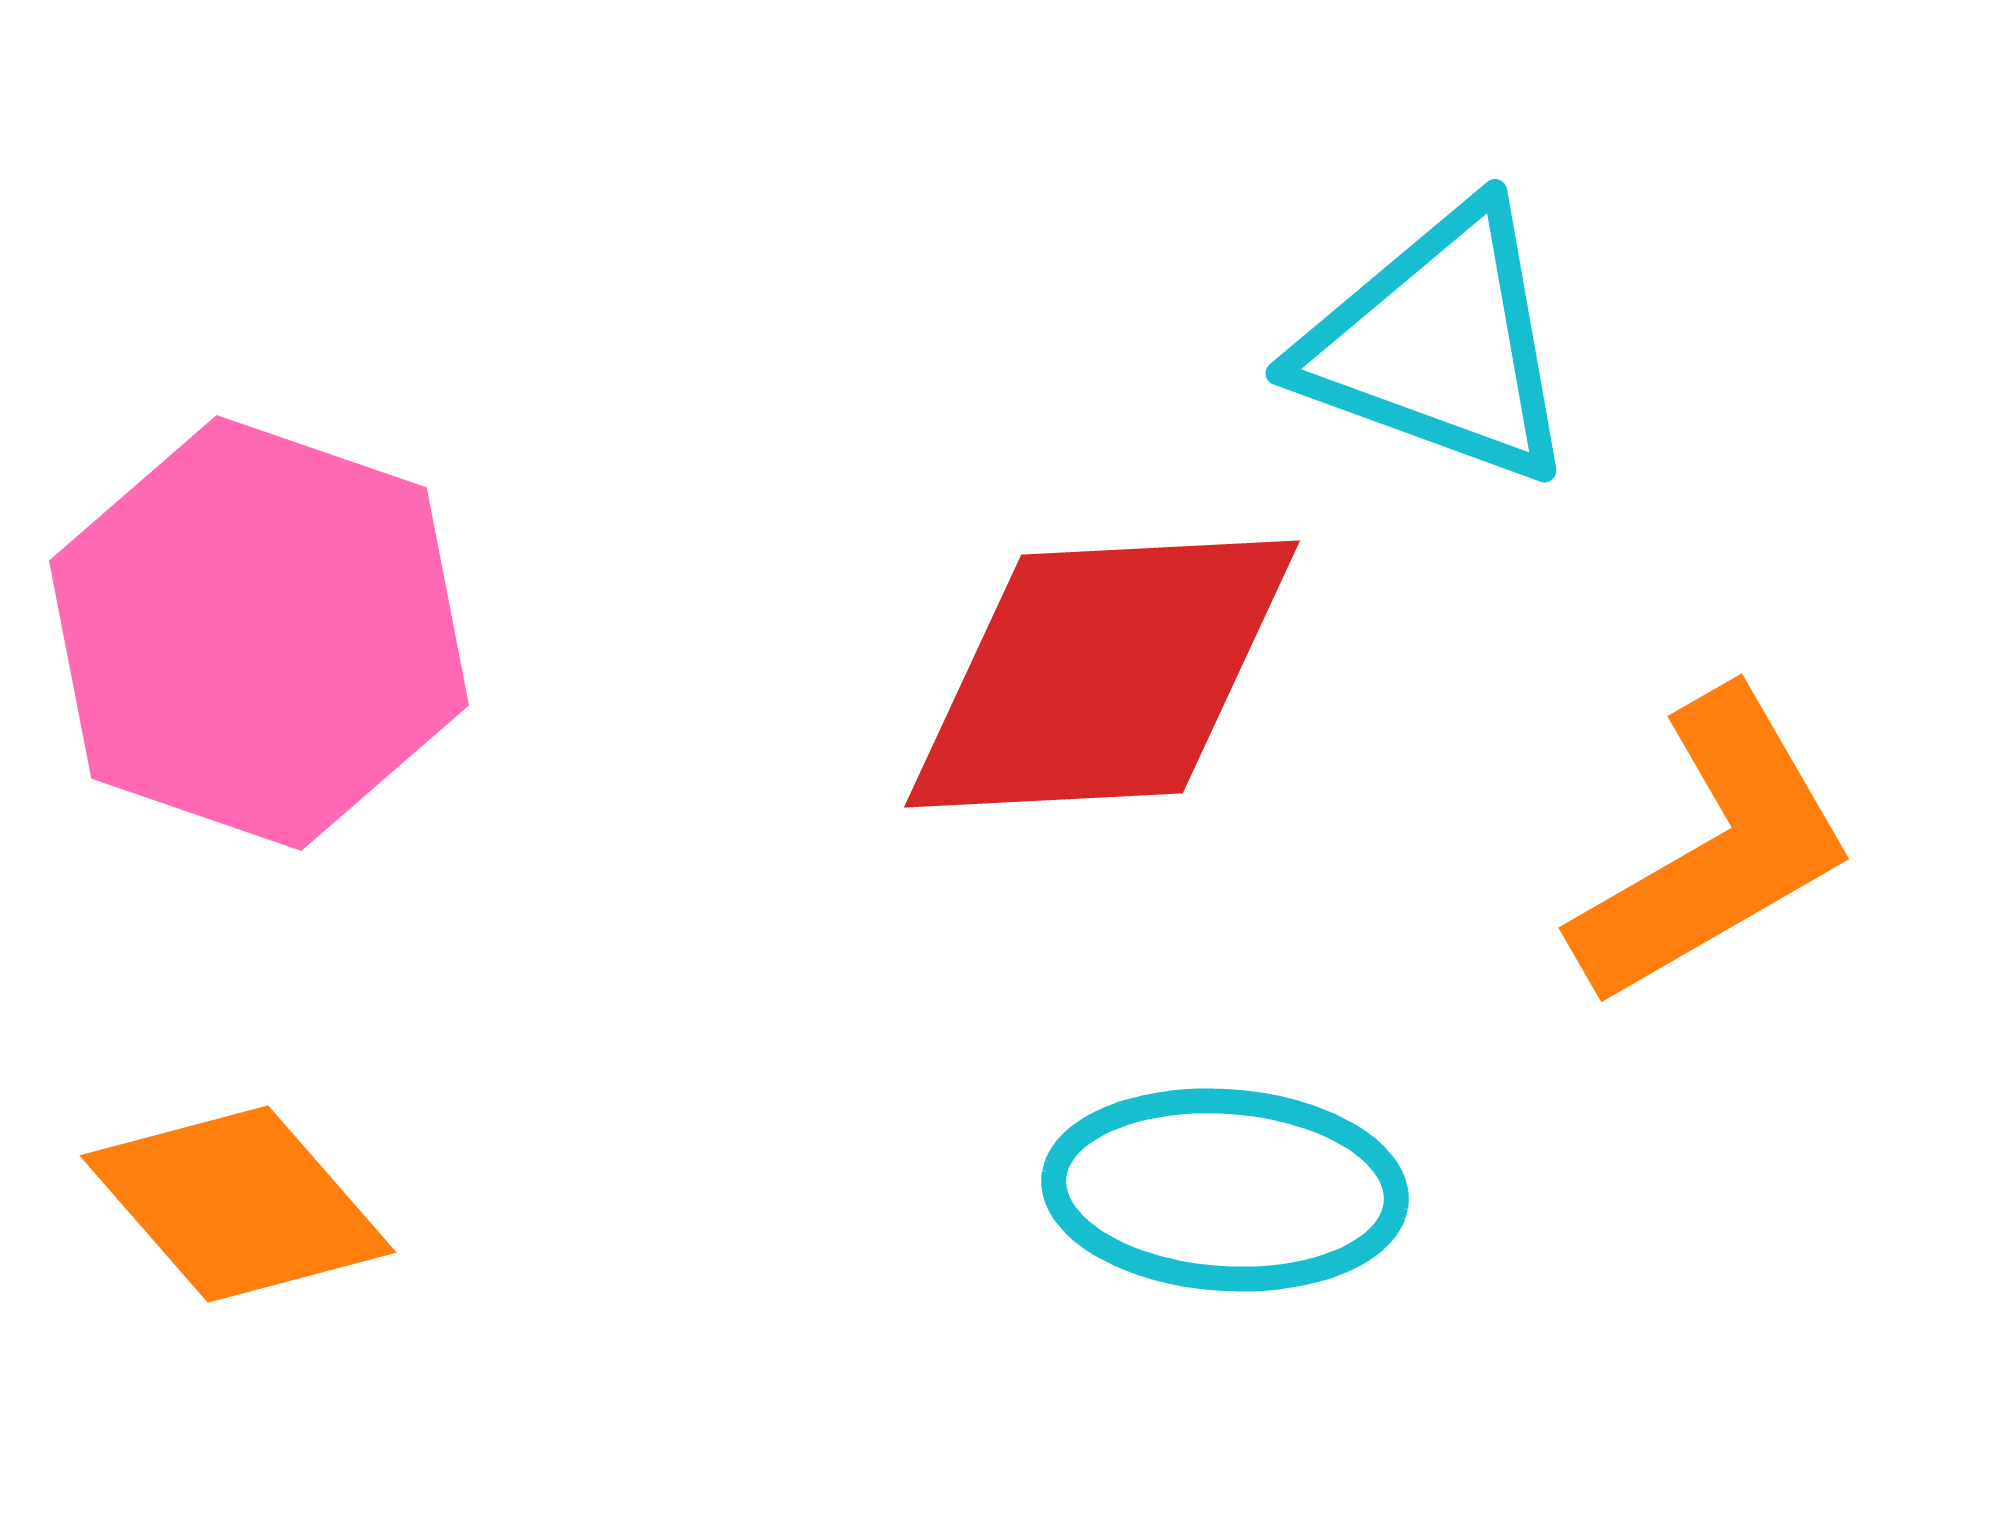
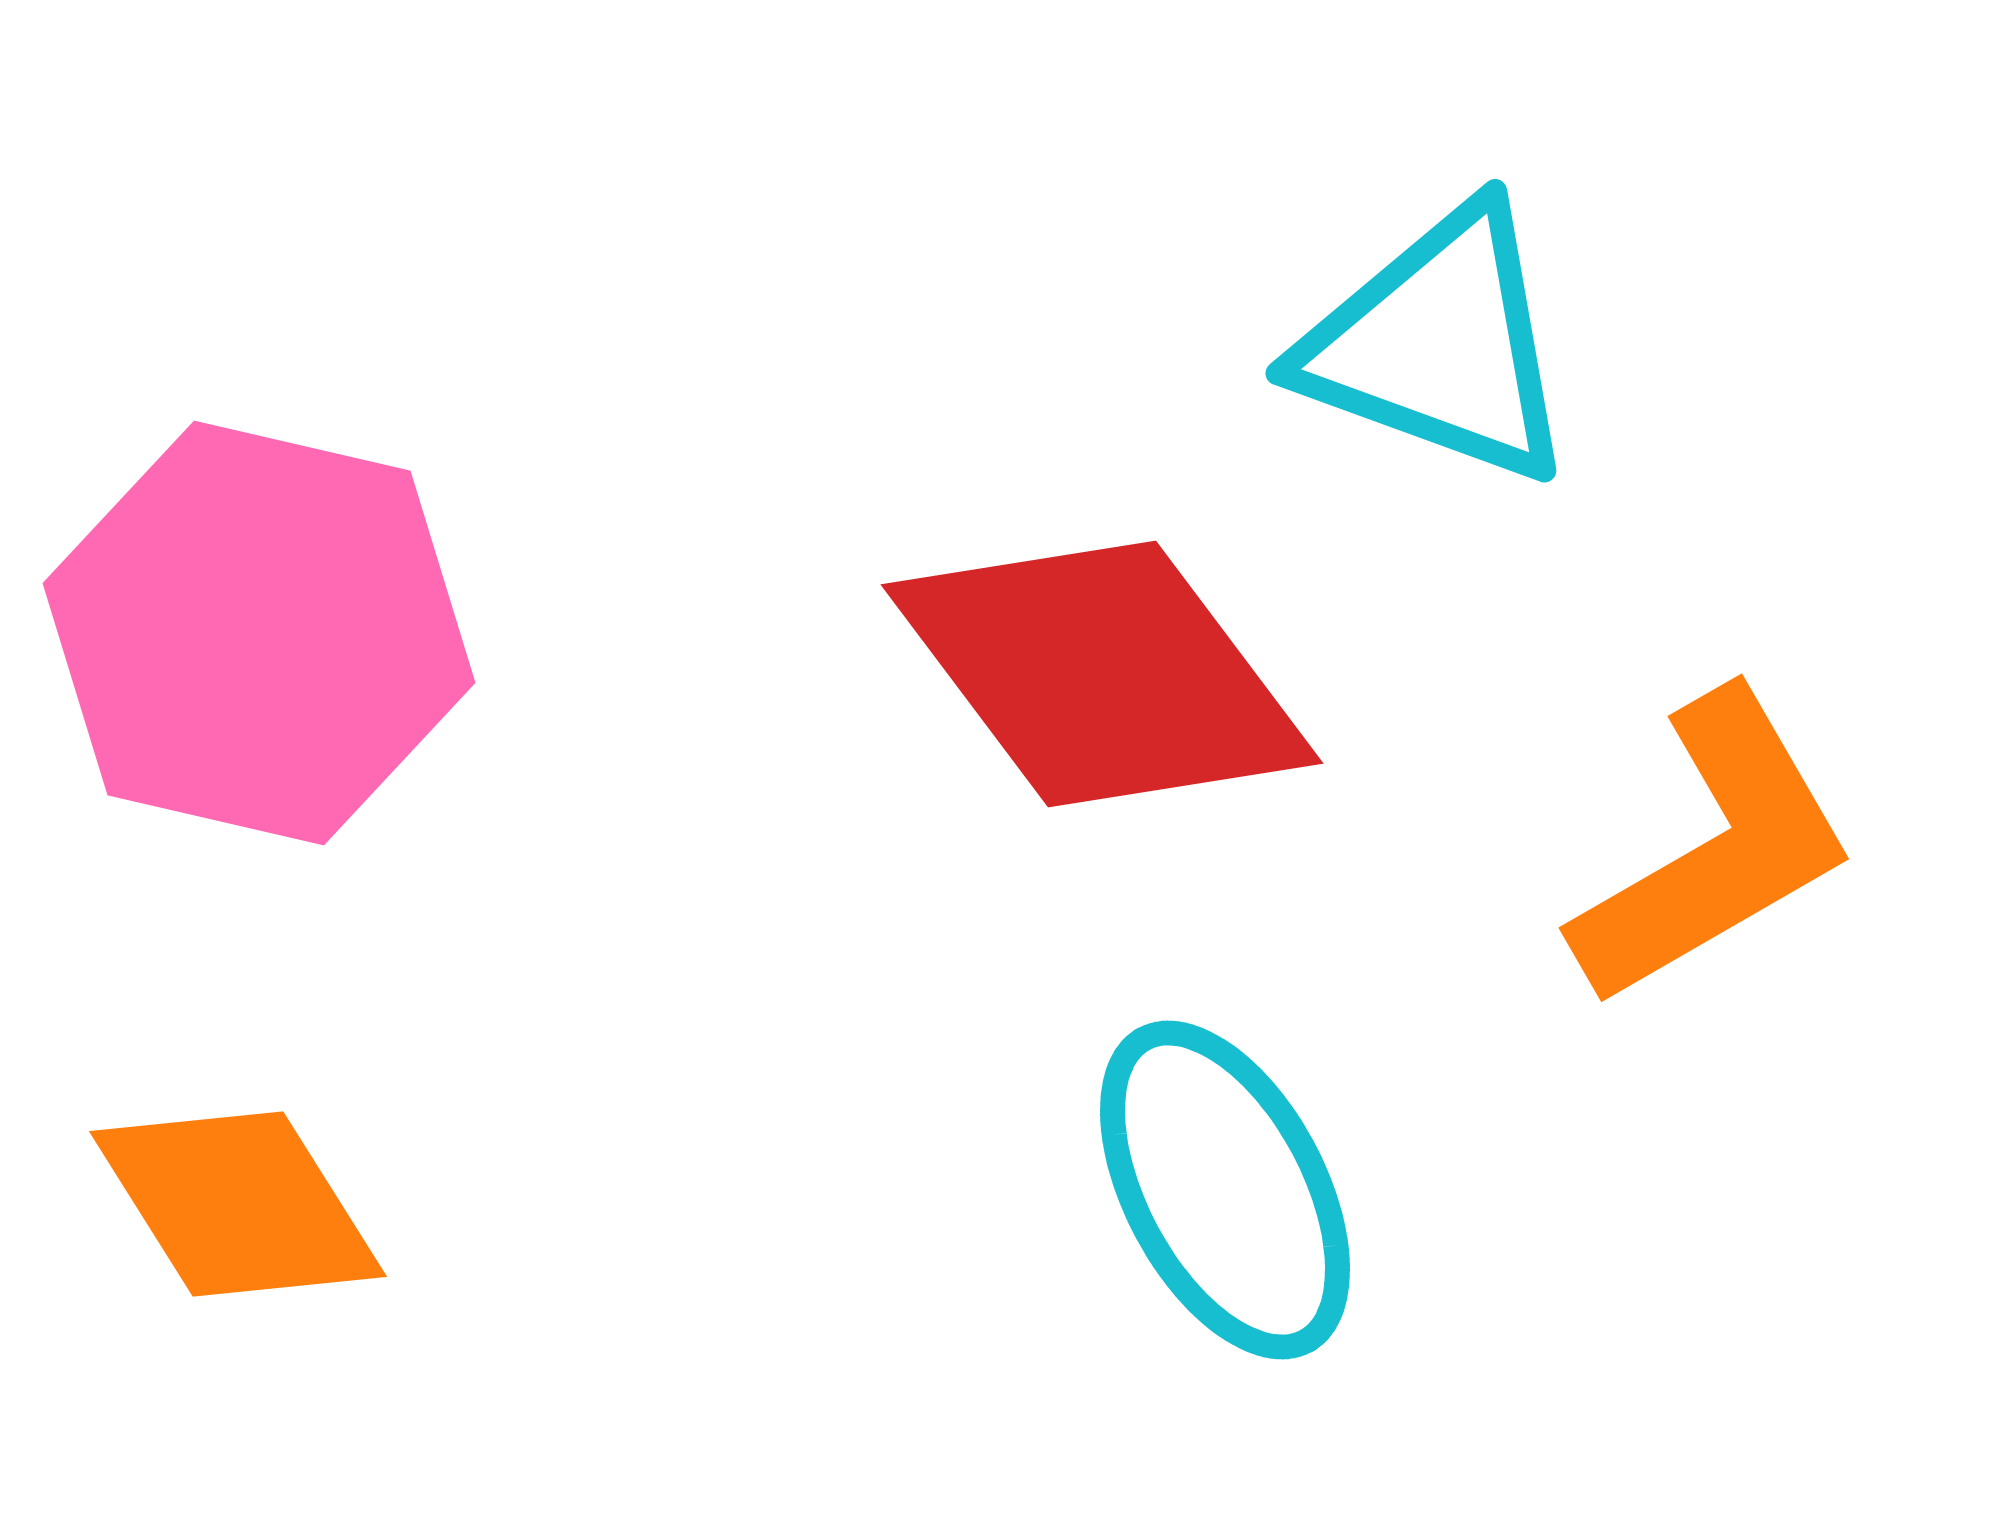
pink hexagon: rotated 6 degrees counterclockwise
red diamond: rotated 56 degrees clockwise
cyan ellipse: rotated 58 degrees clockwise
orange diamond: rotated 9 degrees clockwise
